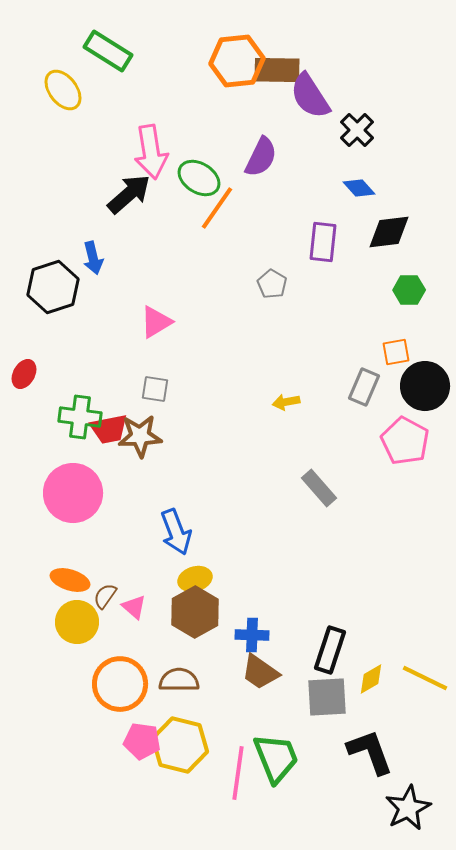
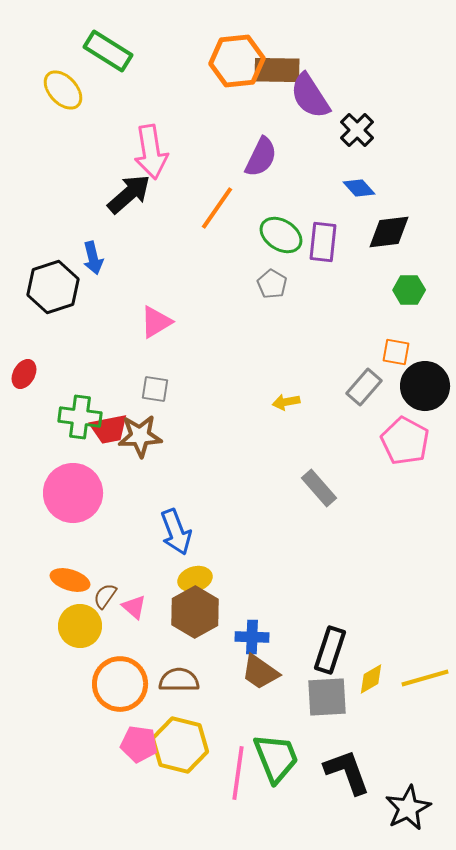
yellow ellipse at (63, 90): rotated 6 degrees counterclockwise
green ellipse at (199, 178): moved 82 px right, 57 px down
orange square at (396, 352): rotated 20 degrees clockwise
gray rectangle at (364, 387): rotated 18 degrees clockwise
yellow circle at (77, 622): moved 3 px right, 4 px down
blue cross at (252, 635): moved 2 px down
yellow line at (425, 678): rotated 42 degrees counterclockwise
pink pentagon at (142, 741): moved 3 px left, 3 px down
black L-shape at (370, 752): moved 23 px left, 20 px down
